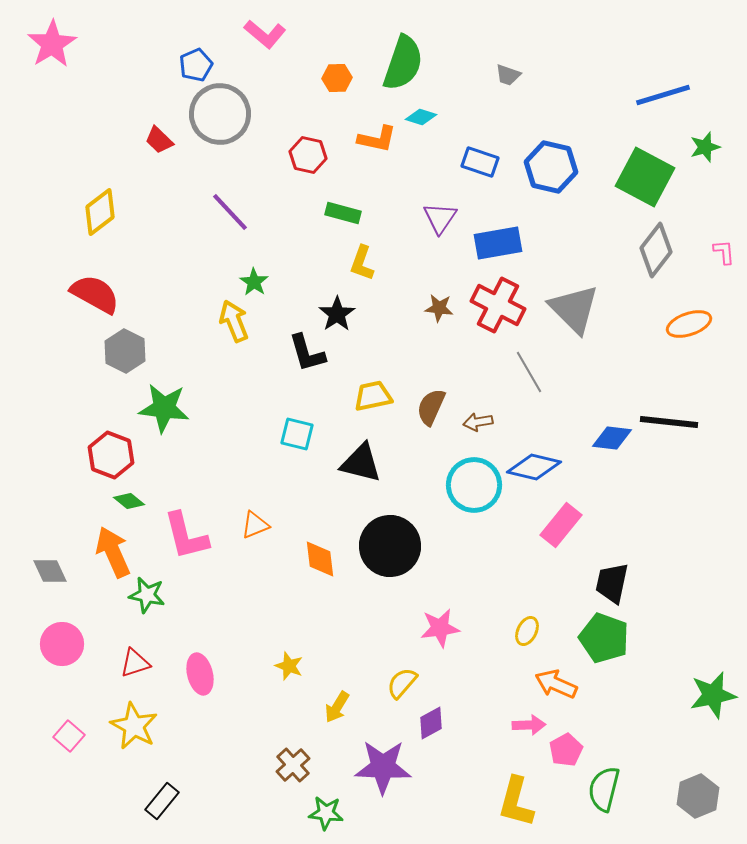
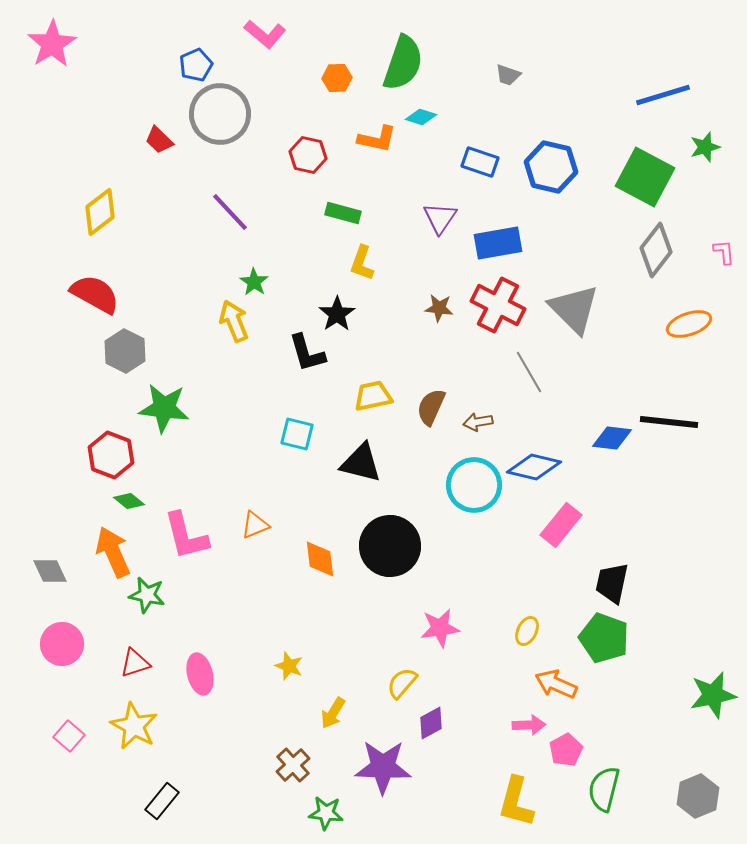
yellow arrow at (337, 707): moved 4 px left, 6 px down
